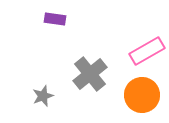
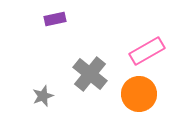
purple rectangle: rotated 20 degrees counterclockwise
gray cross: rotated 12 degrees counterclockwise
orange circle: moved 3 px left, 1 px up
